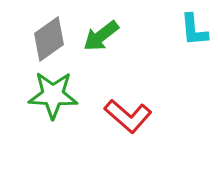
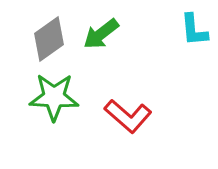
green arrow: moved 2 px up
green star: moved 1 px right, 2 px down
